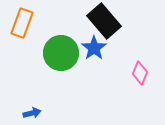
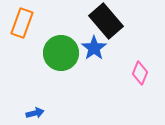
black rectangle: moved 2 px right
blue arrow: moved 3 px right
